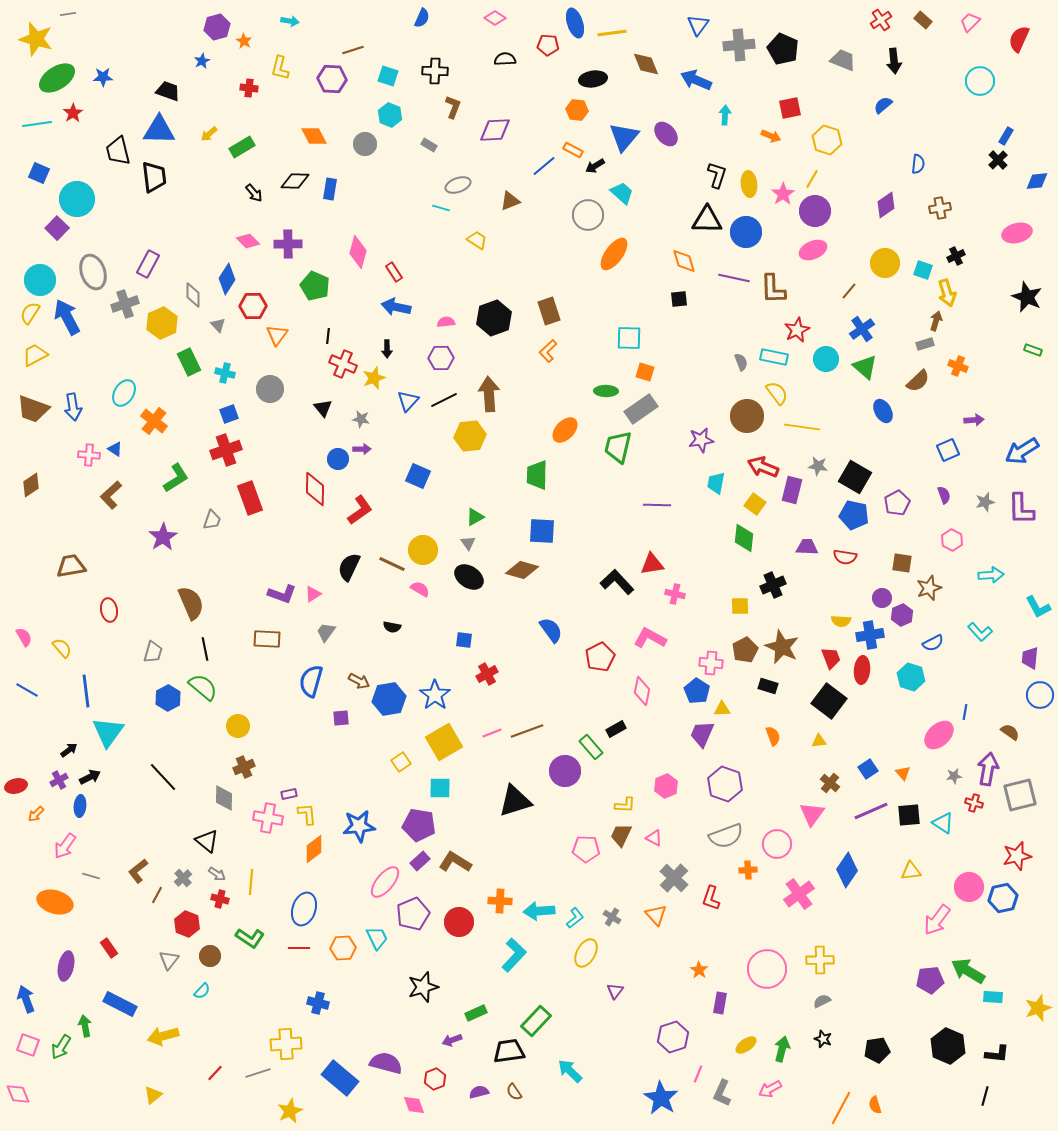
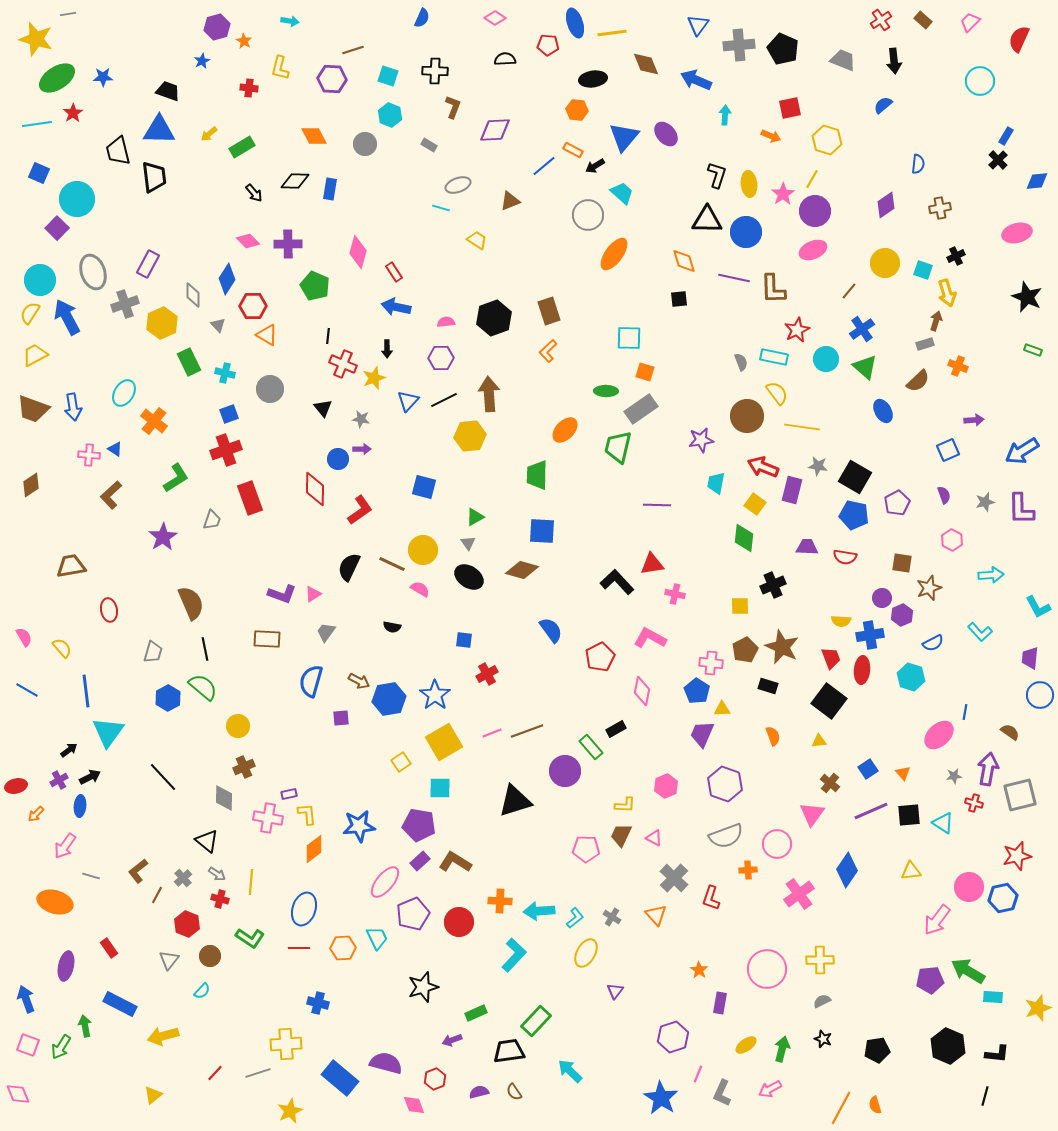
orange triangle at (277, 335): moved 10 px left; rotated 35 degrees counterclockwise
blue square at (418, 476): moved 6 px right, 11 px down; rotated 10 degrees counterclockwise
